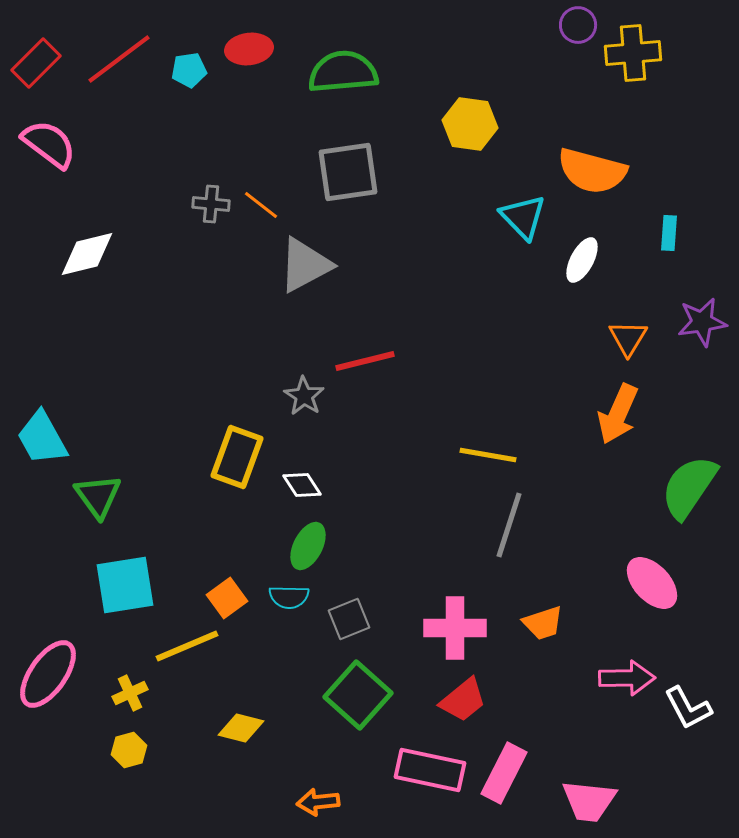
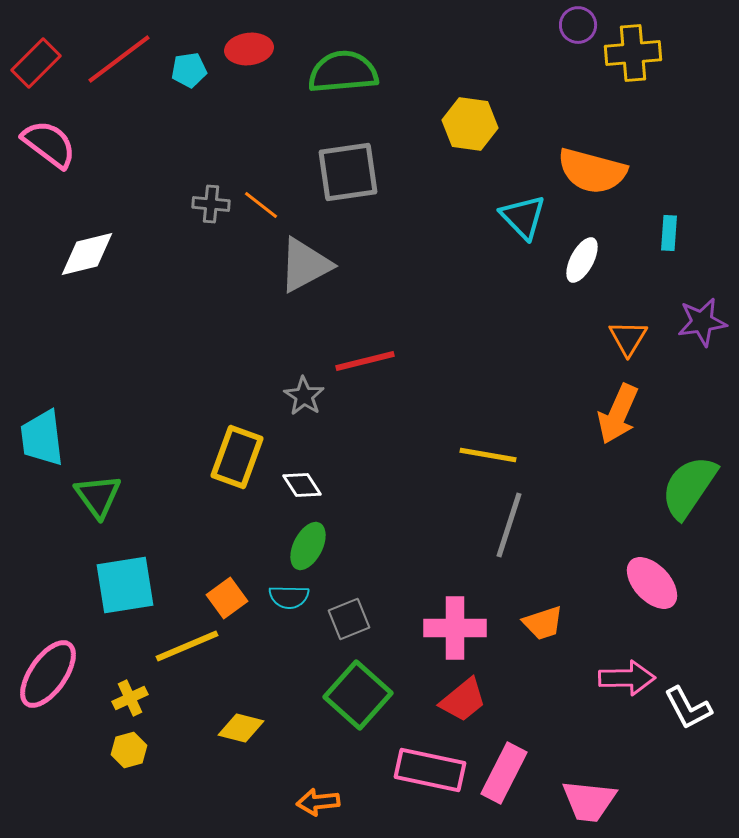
cyan trapezoid at (42, 438): rotated 22 degrees clockwise
yellow cross at (130, 693): moved 5 px down
